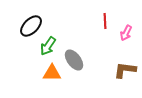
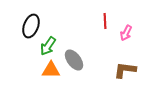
black ellipse: rotated 25 degrees counterclockwise
orange triangle: moved 1 px left, 3 px up
